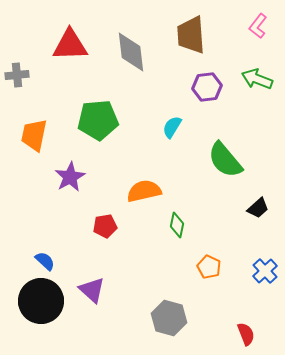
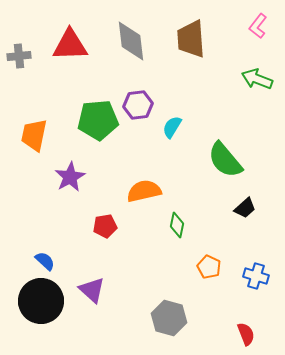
brown trapezoid: moved 4 px down
gray diamond: moved 11 px up
gray cross: moved 2 px right, 19 px up
purple hexagon: moved 69 px left, 18 px down
black trapezoid: moved 13 px left
blue cross: moved 9 px left, 5 px down; rotated 30 degrees counterclockwise
